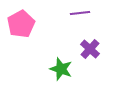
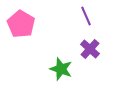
purple line: moved 6 px right, 3 px down; rotated 72 degrees clockwise
pink pentagon: rotated 12 degrees counterclockwise
